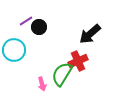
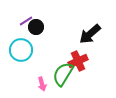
black circle: moved 3 px left
cyan circle: moved 7 px right
green semicircle: moved 1 px right
